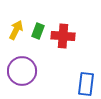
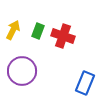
yellow arrow: moved 3 px left
red cross: rotated 15 degrees clockwise
blue rectangle: moved 1 px left, 1 px up; rotated 15 degrees clockwise
